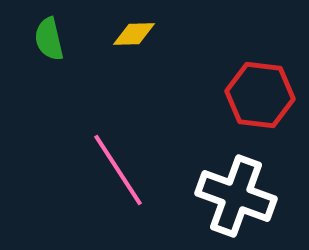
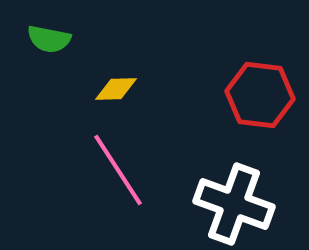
yellow diamond: moved 18 px left, 55 px down
green semicircle: rotated 66 degrees counterclockwise
white cross: moved 2 px left, 8 px down
